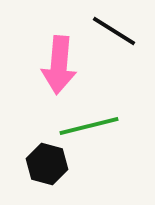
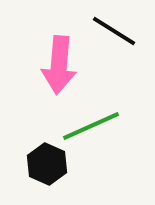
green line: moved 2 px right; rotated 10 degrees counterclockwise
black hexagon: rotated 9 degrees clockwise
